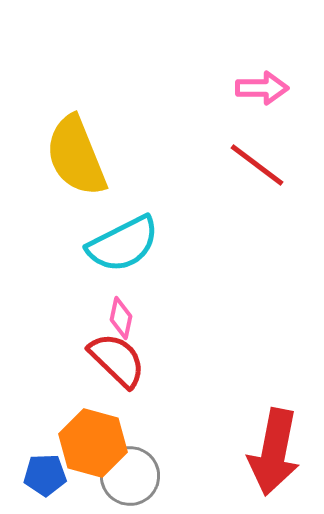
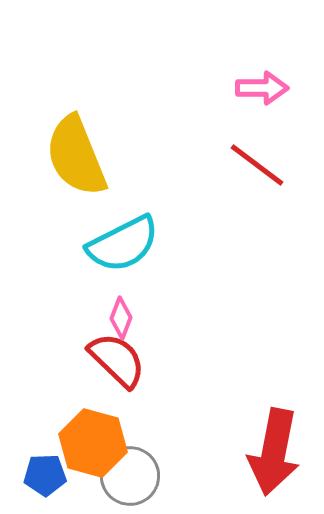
pink diamond: rotated 9 degrees clockwise
